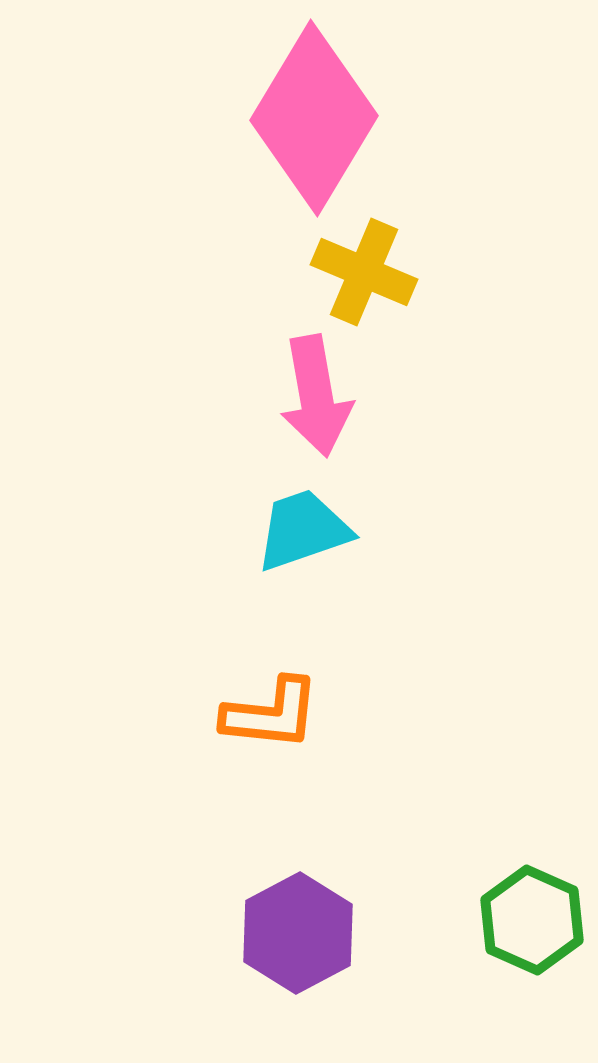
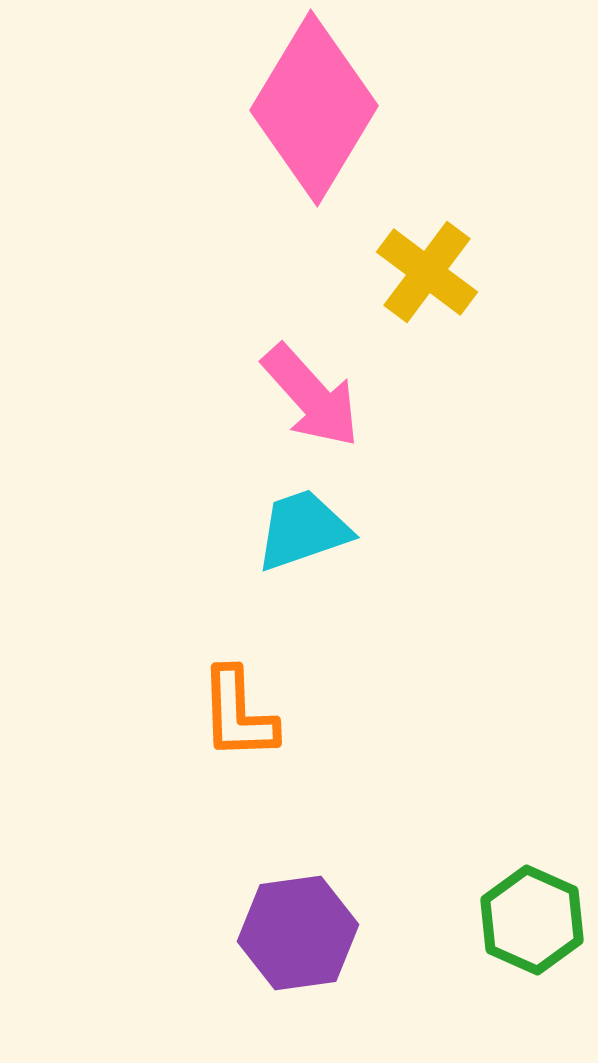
pink diamond: moved 10 px up
yellow cross: moved 63 px right; rotated 14 degrees clockwise
pink arrow: moved 5 px left; rotated 32 degrees counterclockwise
orange L-shape: moved 33 px left; rotated 82 degrees clockwise
purple hexagon: rotated 20 degrees clockwise
